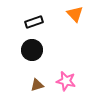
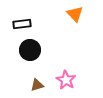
black rectangle: moved 12 px left, 2 px down; rotated 12 degrees clockwise
black circle: moved 2 px left
pink star: moved 1 px up; rotated 18 degrees clockwise
